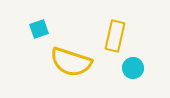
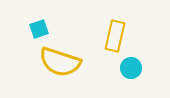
yellow semicircle: moved 11 px left
cyan circle: moved 2 px left
